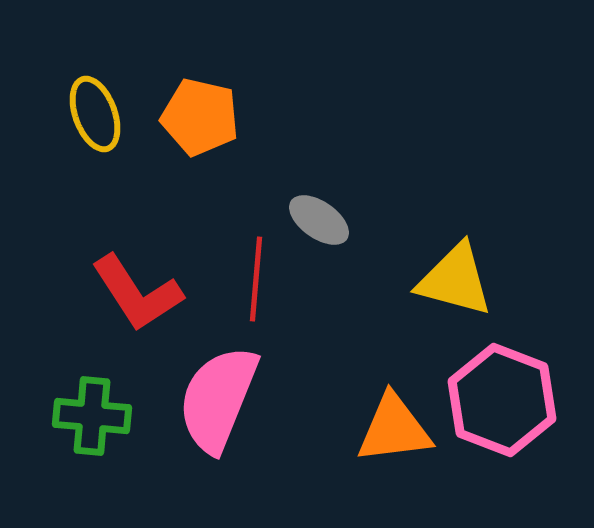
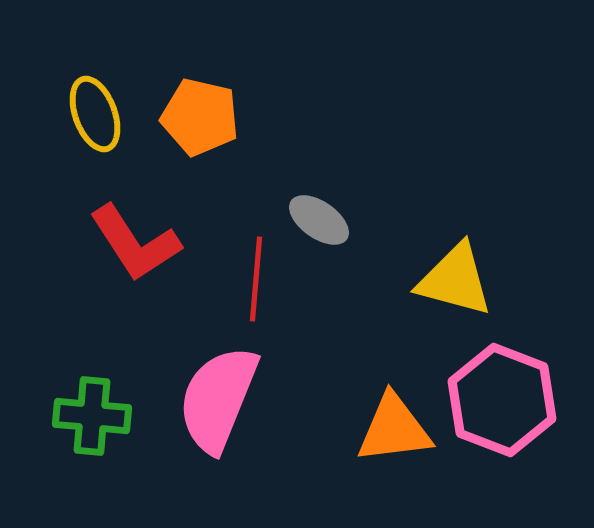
red L-shape: moved 2 px left, 50 px up
